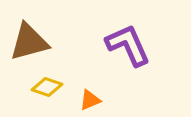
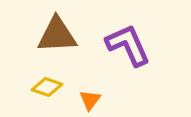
brown triangle: moved 28 px right, 7 px up; rotated 12 degrees clockwise
orange triangle: rotated 30 degrees counterclockwise
